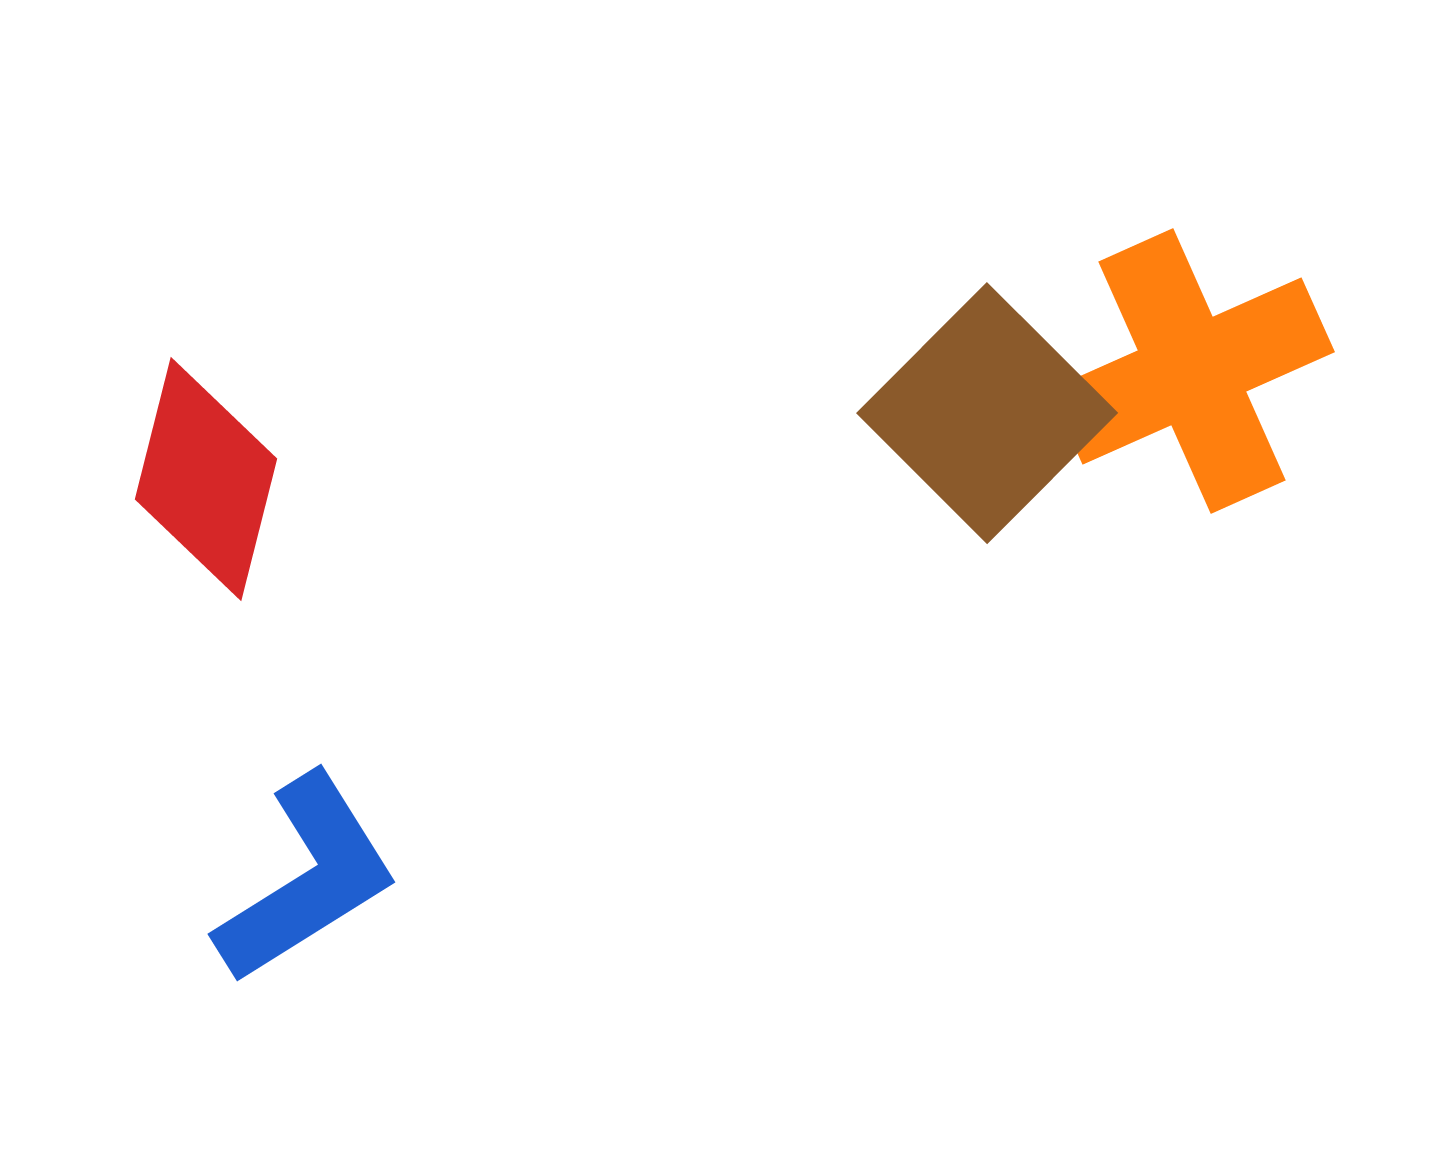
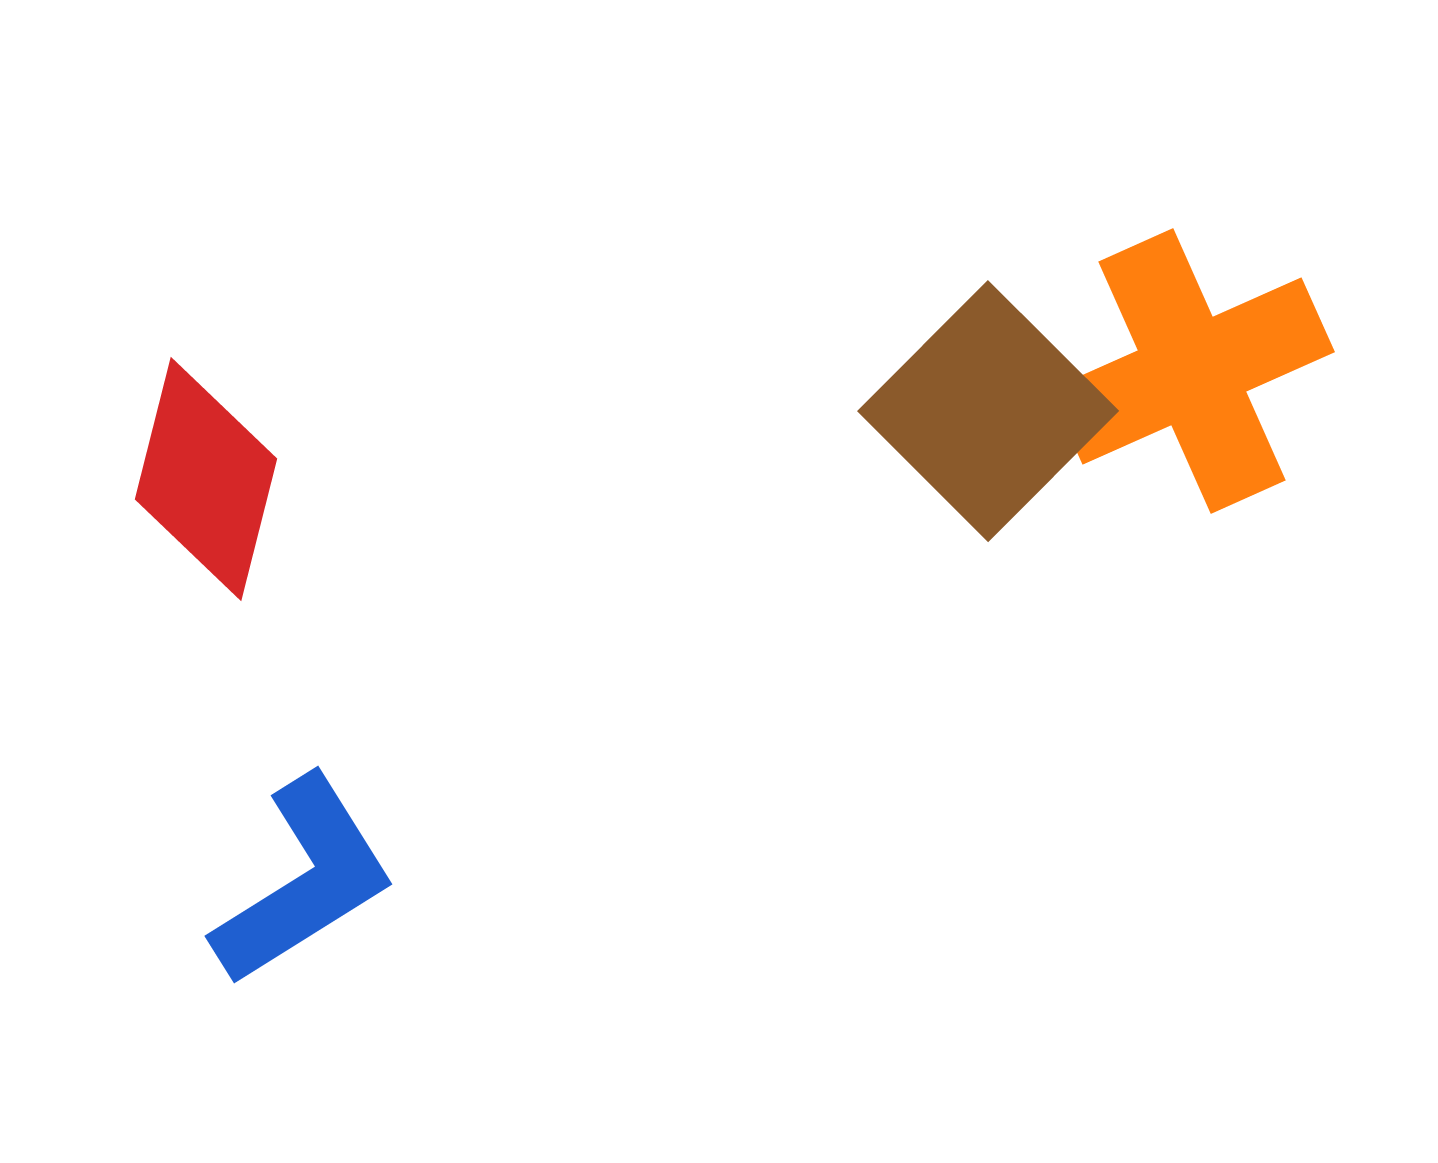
brown square: moved 1 px right, 2 px up
blue L-shape: moved 3 px left, 2 px down
